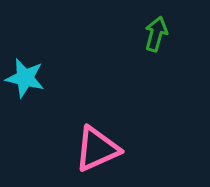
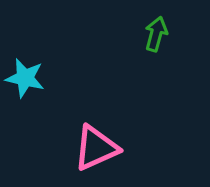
pink triangle: moved 1 px left, 1 px up
